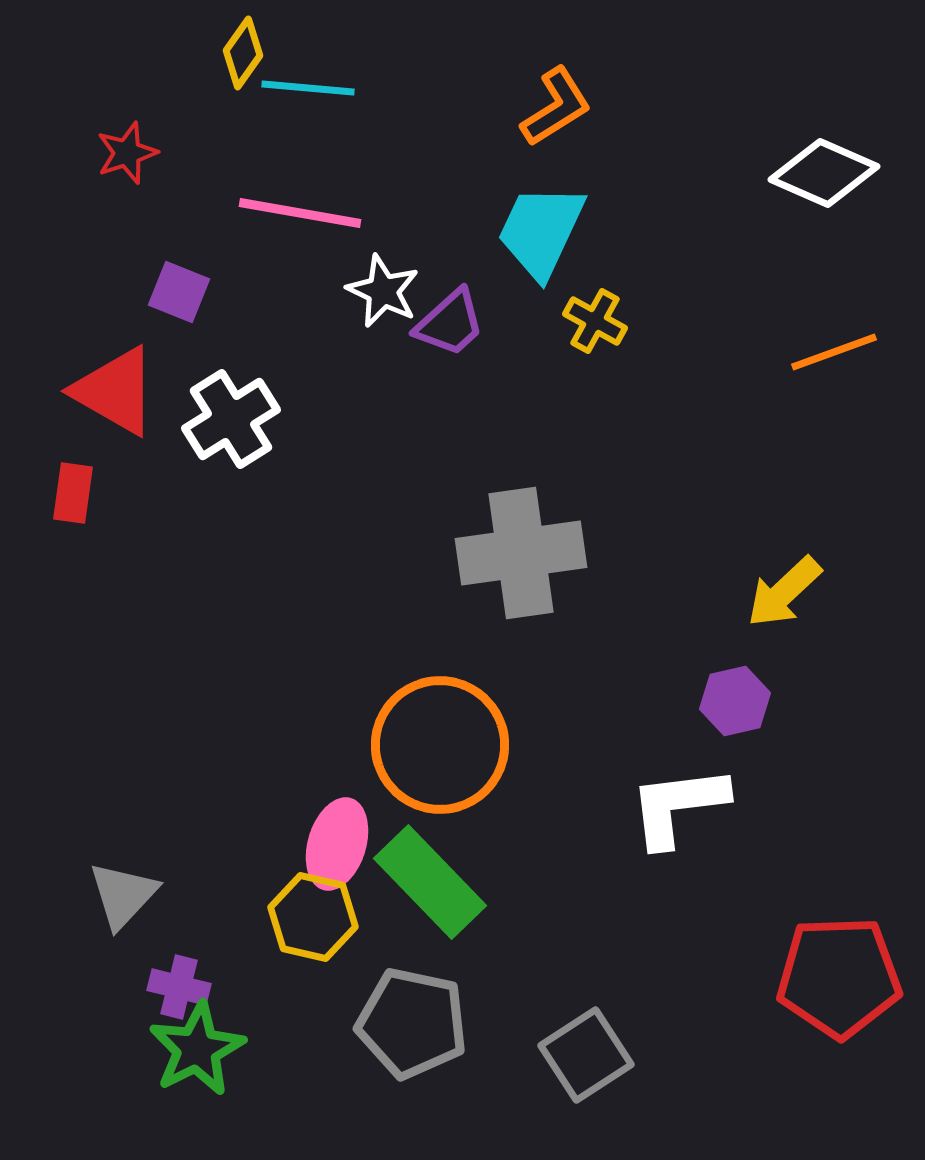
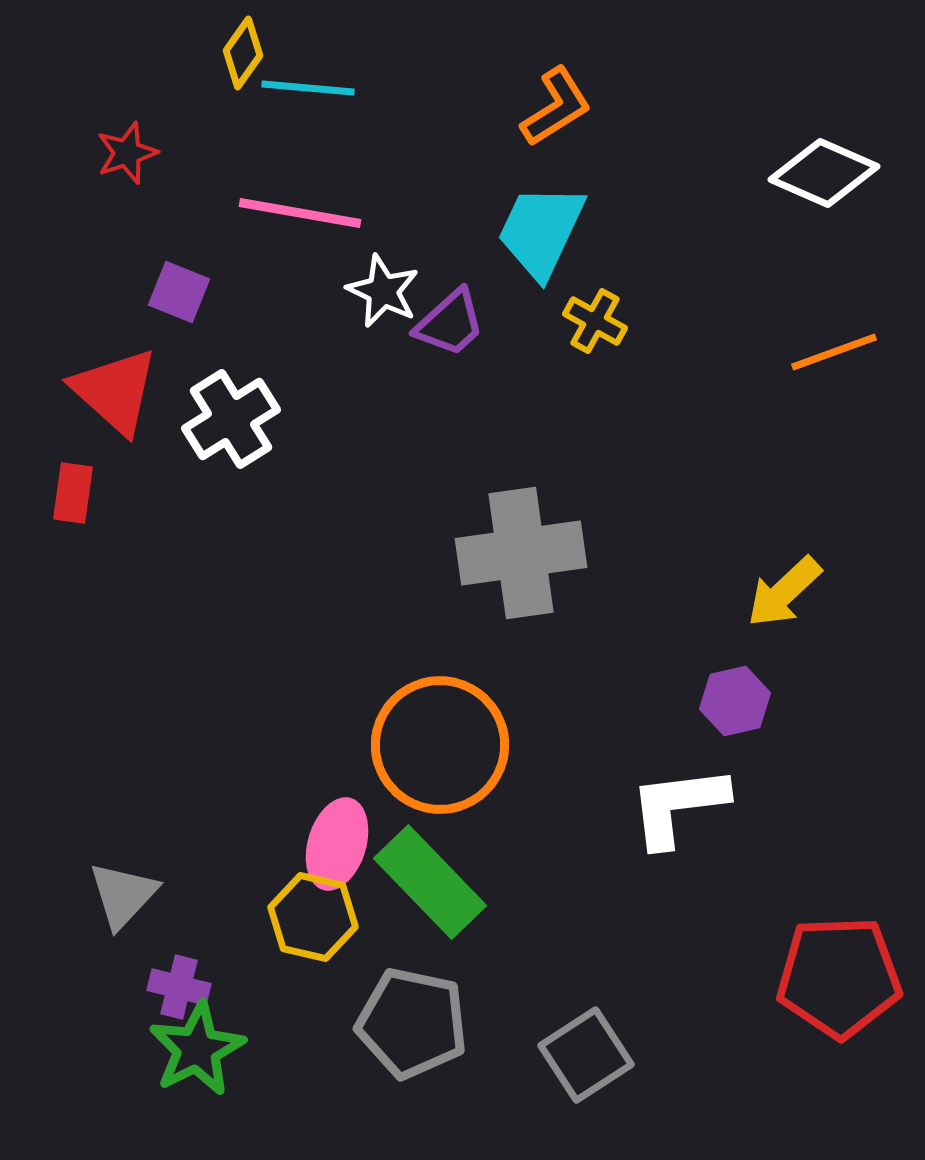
red triangle: rotated 12 degrees clockwise
